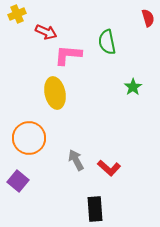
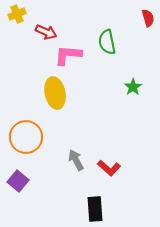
orange circle: moved 3 px left, 1 px up
